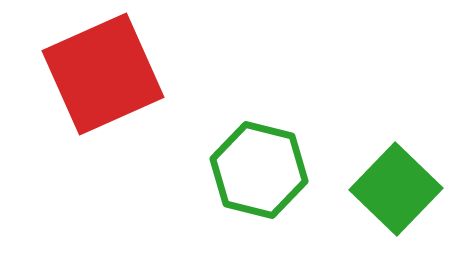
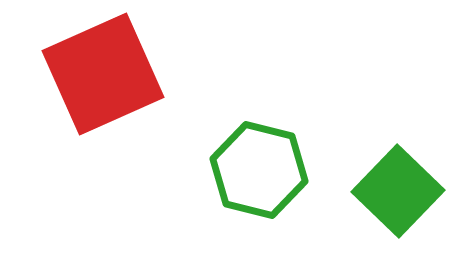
green square: moved 2 px right, 2 px down
